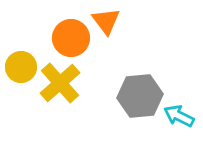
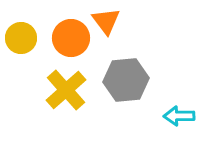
yellow circle: moved 29 px up
yellow cross: moved 6 px right, 7 px down
gray hexagon: moved 14 px left, 16 px up
cyan arrow: rotated 28 degrees counterclockwise
